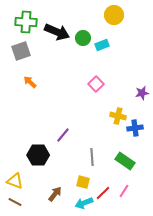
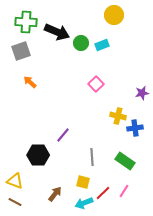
green circle: moved 2 px left, 5 px down
